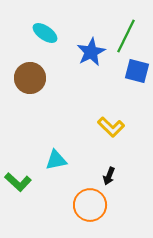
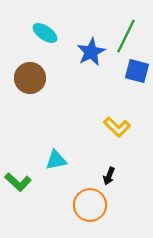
yellow L-shape: moved 6 px right
